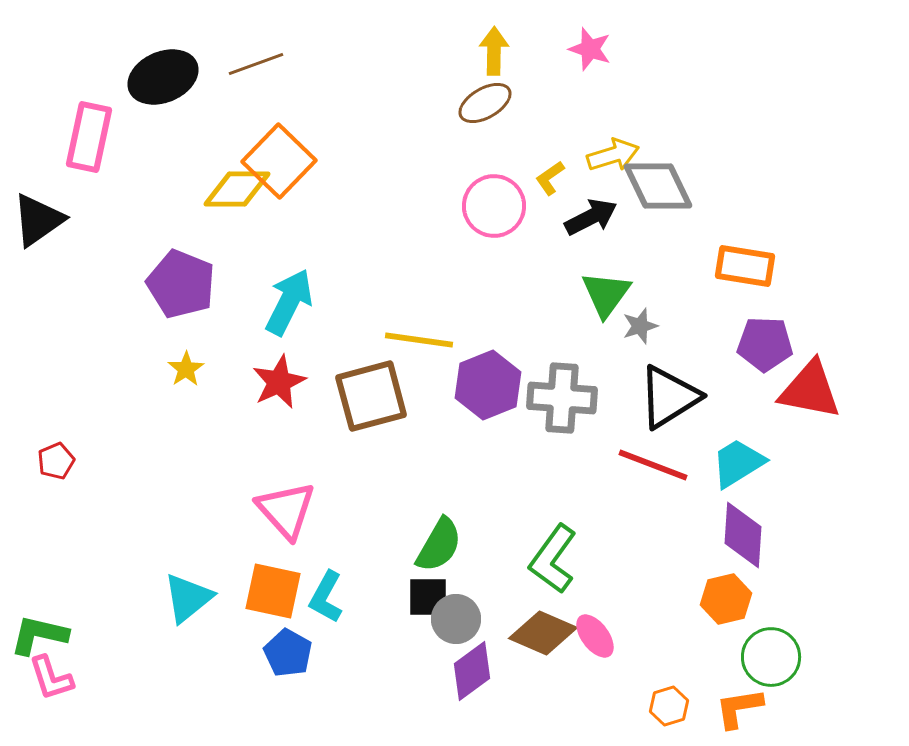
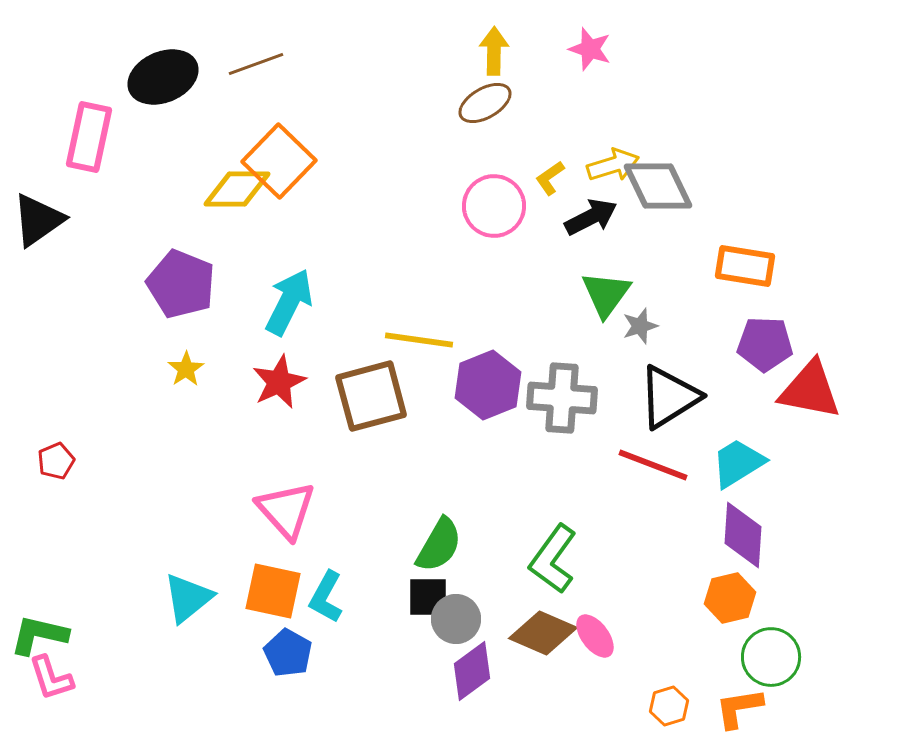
yellow arrow at (613, 155): moved 10 px down
orange hexagon at (726, 599): moved 4 px right, 1 px up
